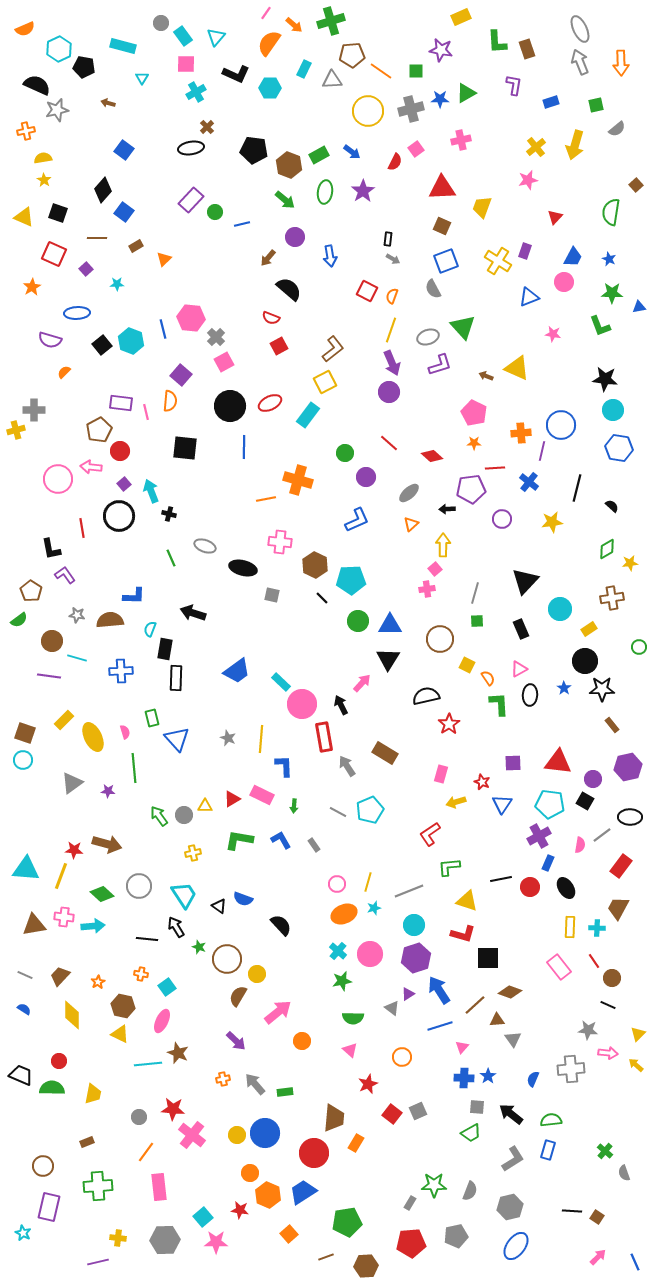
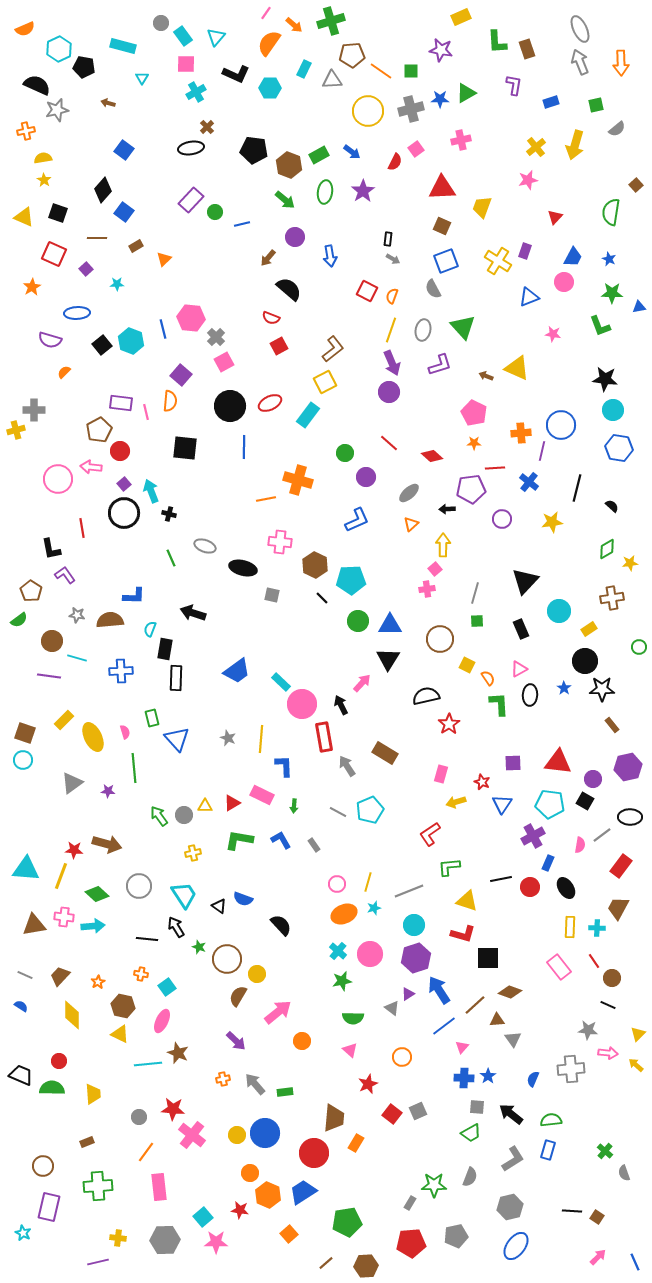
green square at (416, 71): moved 5 px left
gray ellipse at (428, 337): moved 5 px left, 7 px up; rotated 60 degrees counterclockwise
black circle at (119, 516): moved 5 px right, 3 px up
cyan circle at (560, 609): moved 1 px left, 2 px down
red triangle at (232, 799): moved 4 px down
purple cross at (539, 836): moved 6 px left
green diamond at (102, 894): moved 5 px left
blue semicircle at (24, 1009): moved 3 px left, 3 px up
blue line at (440, 1026): moved 4 px right; rotated 20 degrees counterclockwise
yellow trapezoid at (93, 1094): rotated 15 degrees counterclockwise
gray semicircle at (470, 1191): moved 14 px up
brown line at (326, 1257): moved 6 px down; rotated 21 degrees counterclockwise
